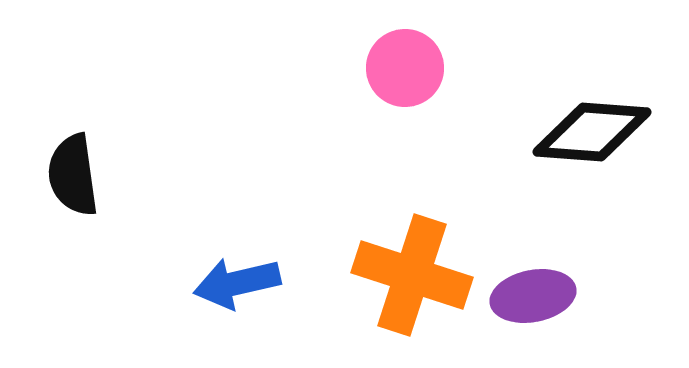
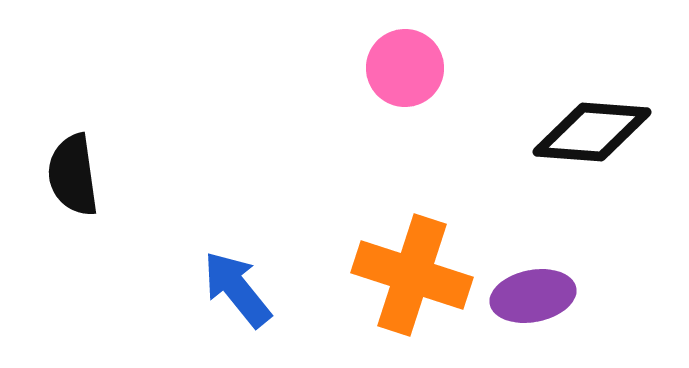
blue arrow: moved 6 px down; rotated 64 degrees clockwise
